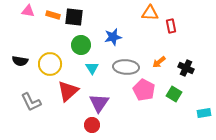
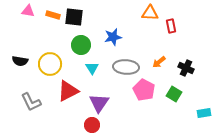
red triangle: rotated 15 degrees clockwise
